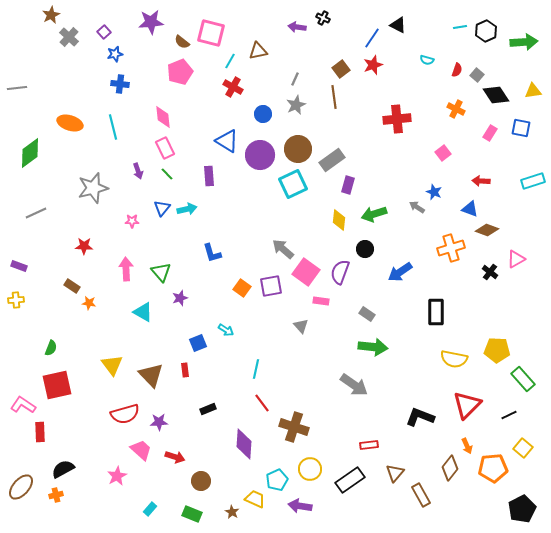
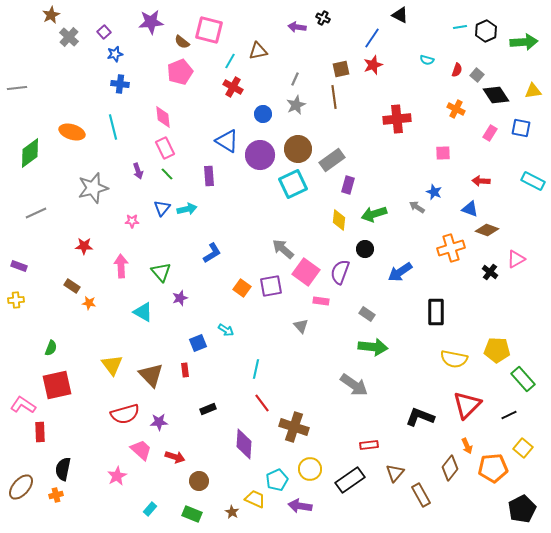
black triangle at (398, 25): moved 2 px right, 10 px up
pink square at (211, 33): moved 2 px left, 3 px up
brown square at (341, 69): rotated 24 degrees clockwise
orange ellipse at (70, 123): moved 2 px right, 9 px down
pink square at (443, 153): rotated 35 degrees clockwise
cyan rectangle at (533, 181): rotated 45 degrees clockwise
blue L-shape at (212, 253): rotated 105 degrees counterclockwise
pink arrow at (126, 269): moved 5 px left, 3 px up
black semicircle at (63, 469): rotated 50 degrees counterclockwise
brown circle at (201, 481): moved 2 px left
